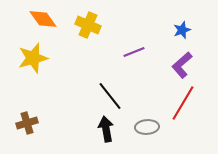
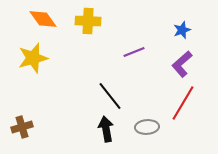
yellow cross: moved 4 px up; rotated 20 degrees counterclockwise
purple L-shape: moved 1 px up
brown cross: moved 5 px left, 4 px down
